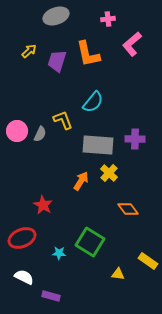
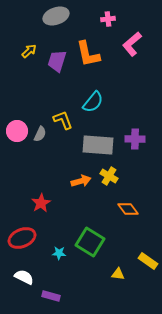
yellow cross: moved 3 px down; rotated 12 degrees counterclockwise
orange arrow: rotated 42 degrees clockwise
red star: moved 2 px left, 2 px up; rotated 12 degrees clockwise
